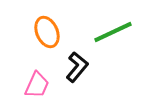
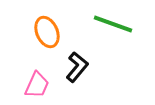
green line: moved 8 px up; rotated 45 degrees clockwise
